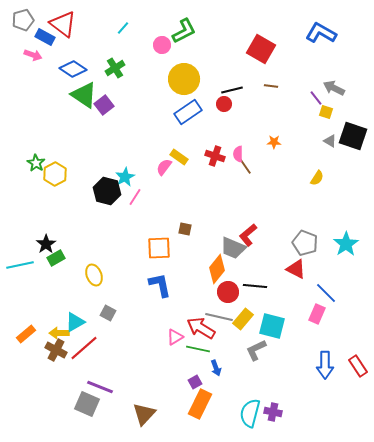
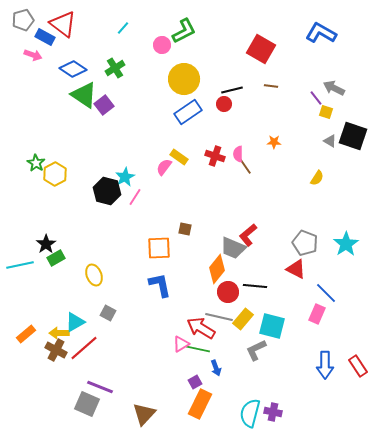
pink triangle at (175, 337): moved 6 px right, 7 px down
